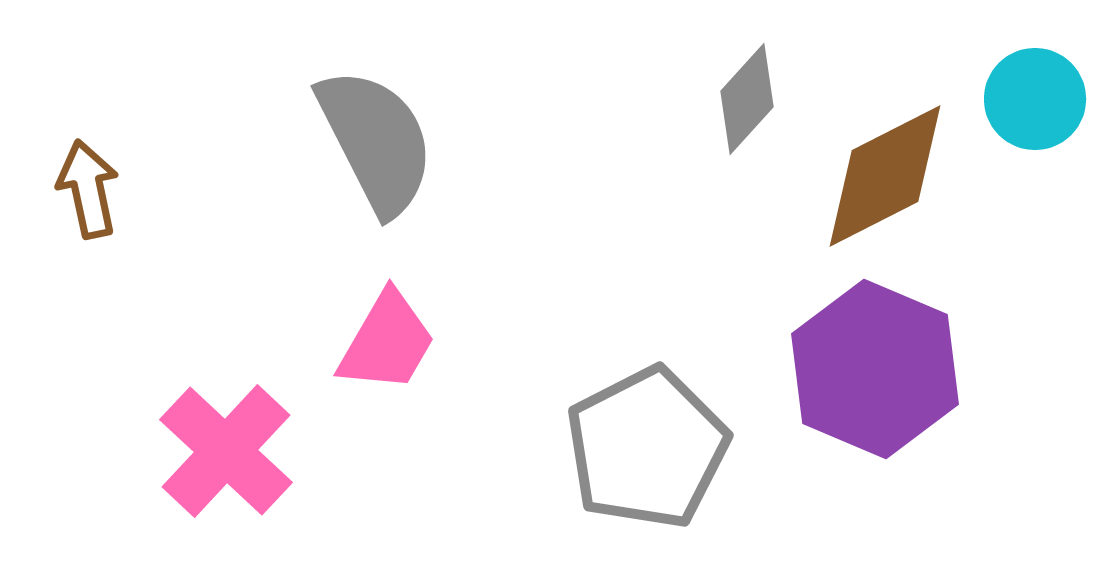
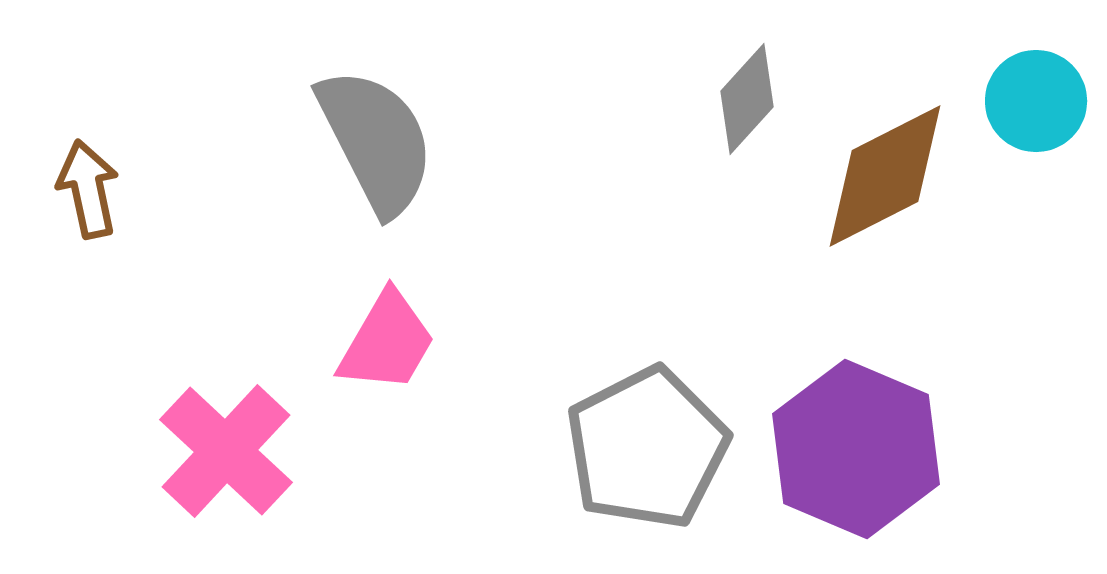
cyan circle: moved 1 px right, 2 px down
purple hexagon: moved 19 px left, 80 px down
